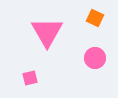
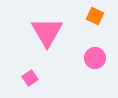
orange square: moved 2 px up
pink square: rotated 21 degrees counterclockwise
